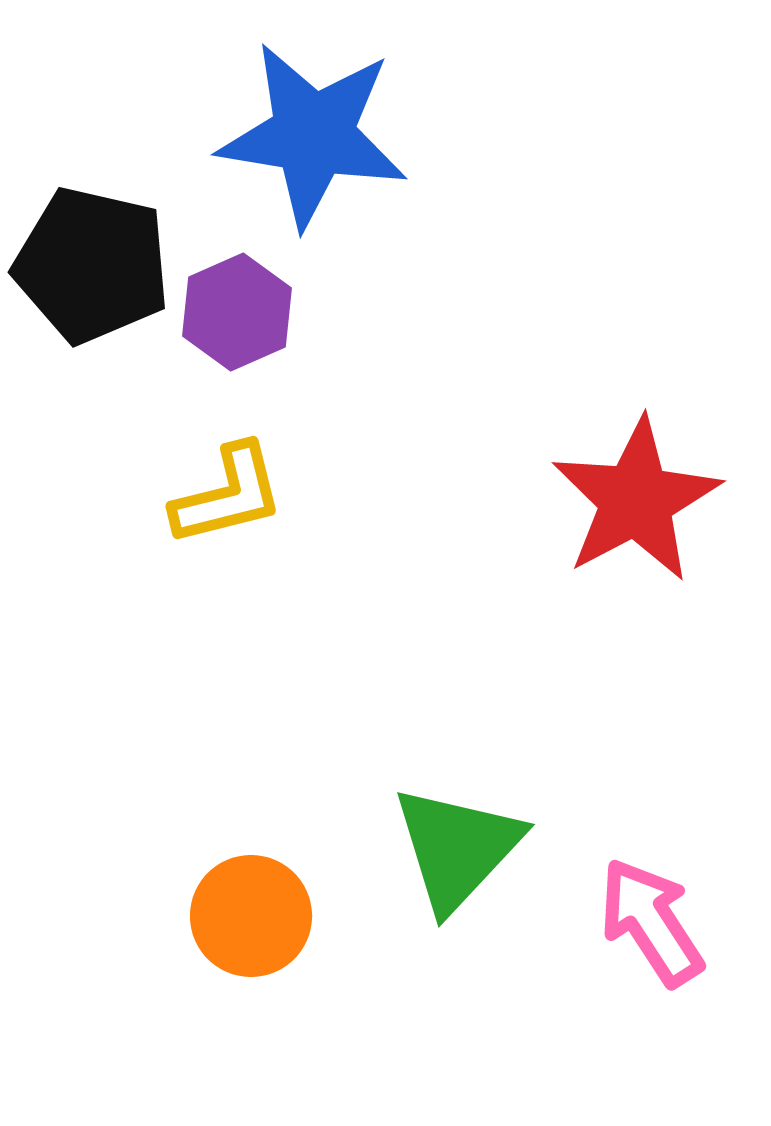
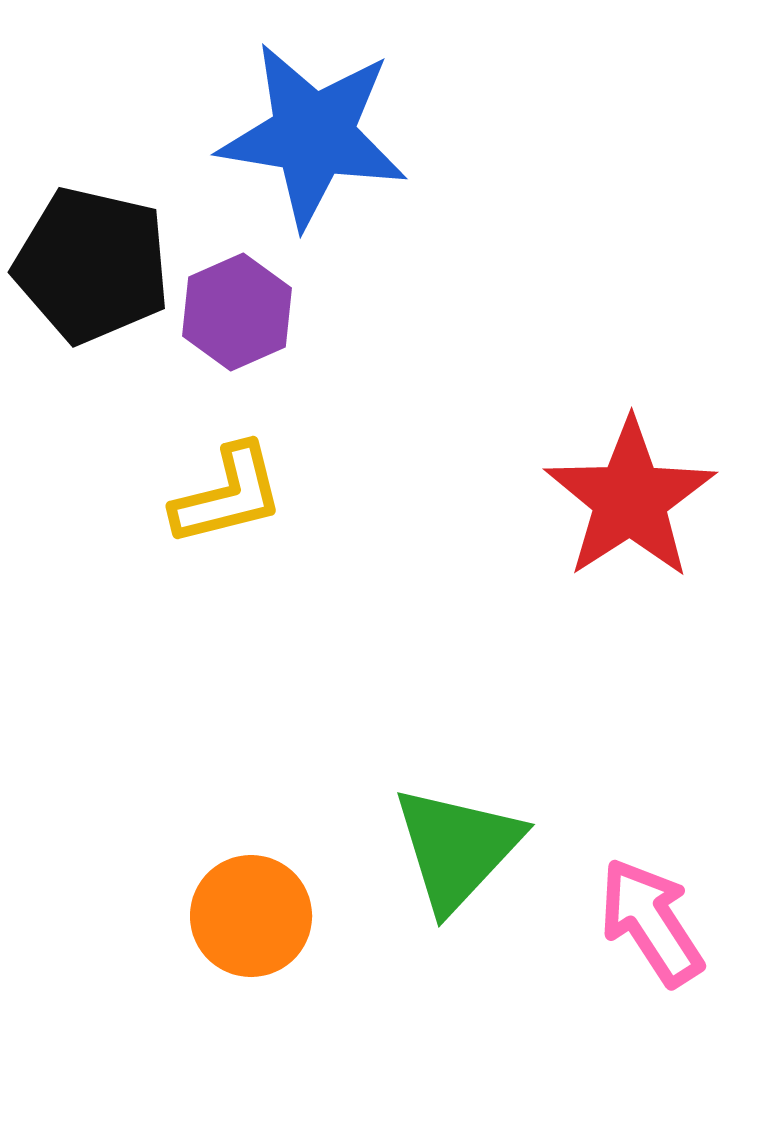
red star: moved 6 px left, 1 px up; rotated 5 degrees counterclockwise
